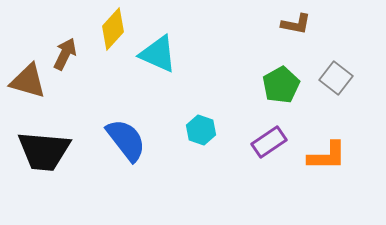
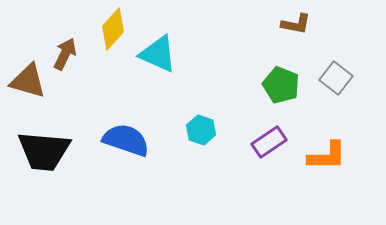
green pentagon: rotated 21 degrees counterclockwise
blue semicircle: rotated 33 degrees counterclockwise
